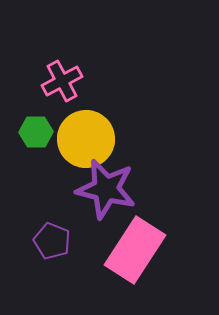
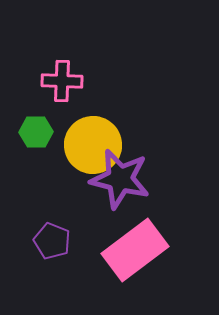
pink cross: rotated 30 degrees clockwise
yellow circle: moved 7 px right, 6 px down
purple star: moved 14 px right, 10 px up
pink rectangle: rotated 20 degrees clockwise
